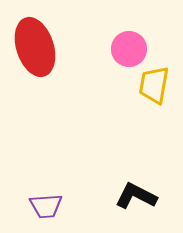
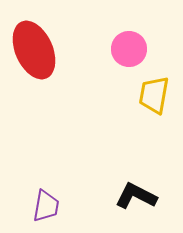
red ellipse: moved 1 px left, 3 px down; rotated 6 degrees counterclockwise
yellow trapezoid: moved 10 px down
purple trapezoid: rotated 76 degrees counterclockwise
